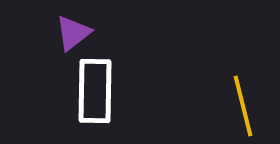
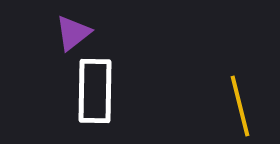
yellow line: moved 3 px left
